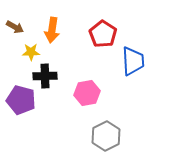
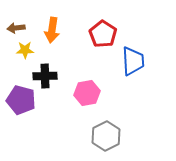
brown arrow: moved 1 px right, 1 px down; rotated 144 degrees clockwise
yellow star: moved 6 px left, 2 px up
